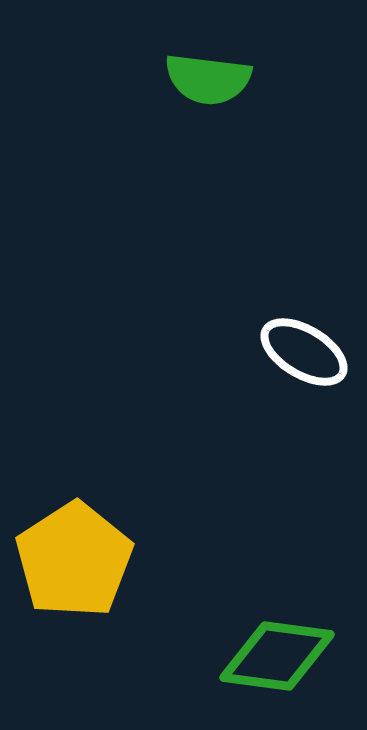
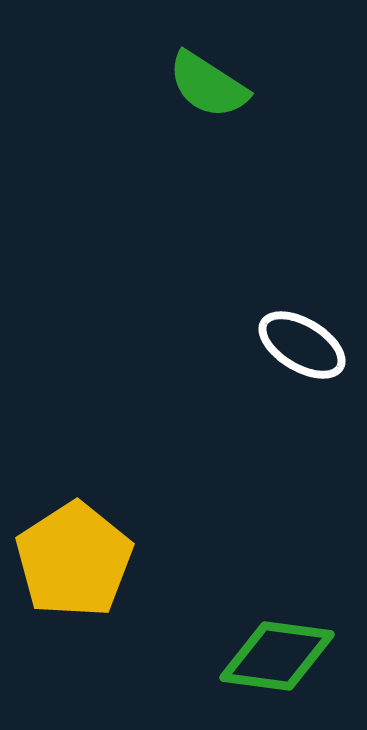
green semicircle: moved 6 px down; rotated 26 degrees clockwise
white ellipse: moved 2 px left, 7 px up
